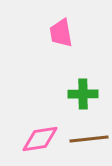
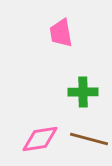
green cross: moved 2 px up
brown line: rotated 21 degrees clockwise
